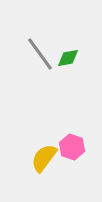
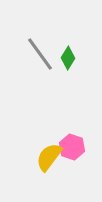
green diamond: rotated 50 degrees counterclockwise
yellow semicircle: moved 5 px right, 1 px up
